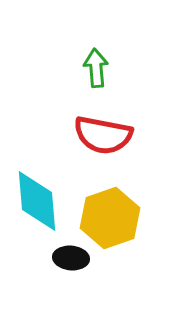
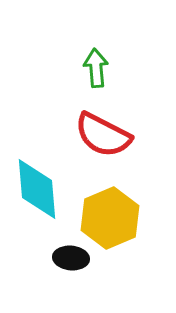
red semicircle: rotated 16 degrees clockwise
cyan diamond: moved 12 px up
yellow hexagon: rotated 4 degrees counterclockwise
